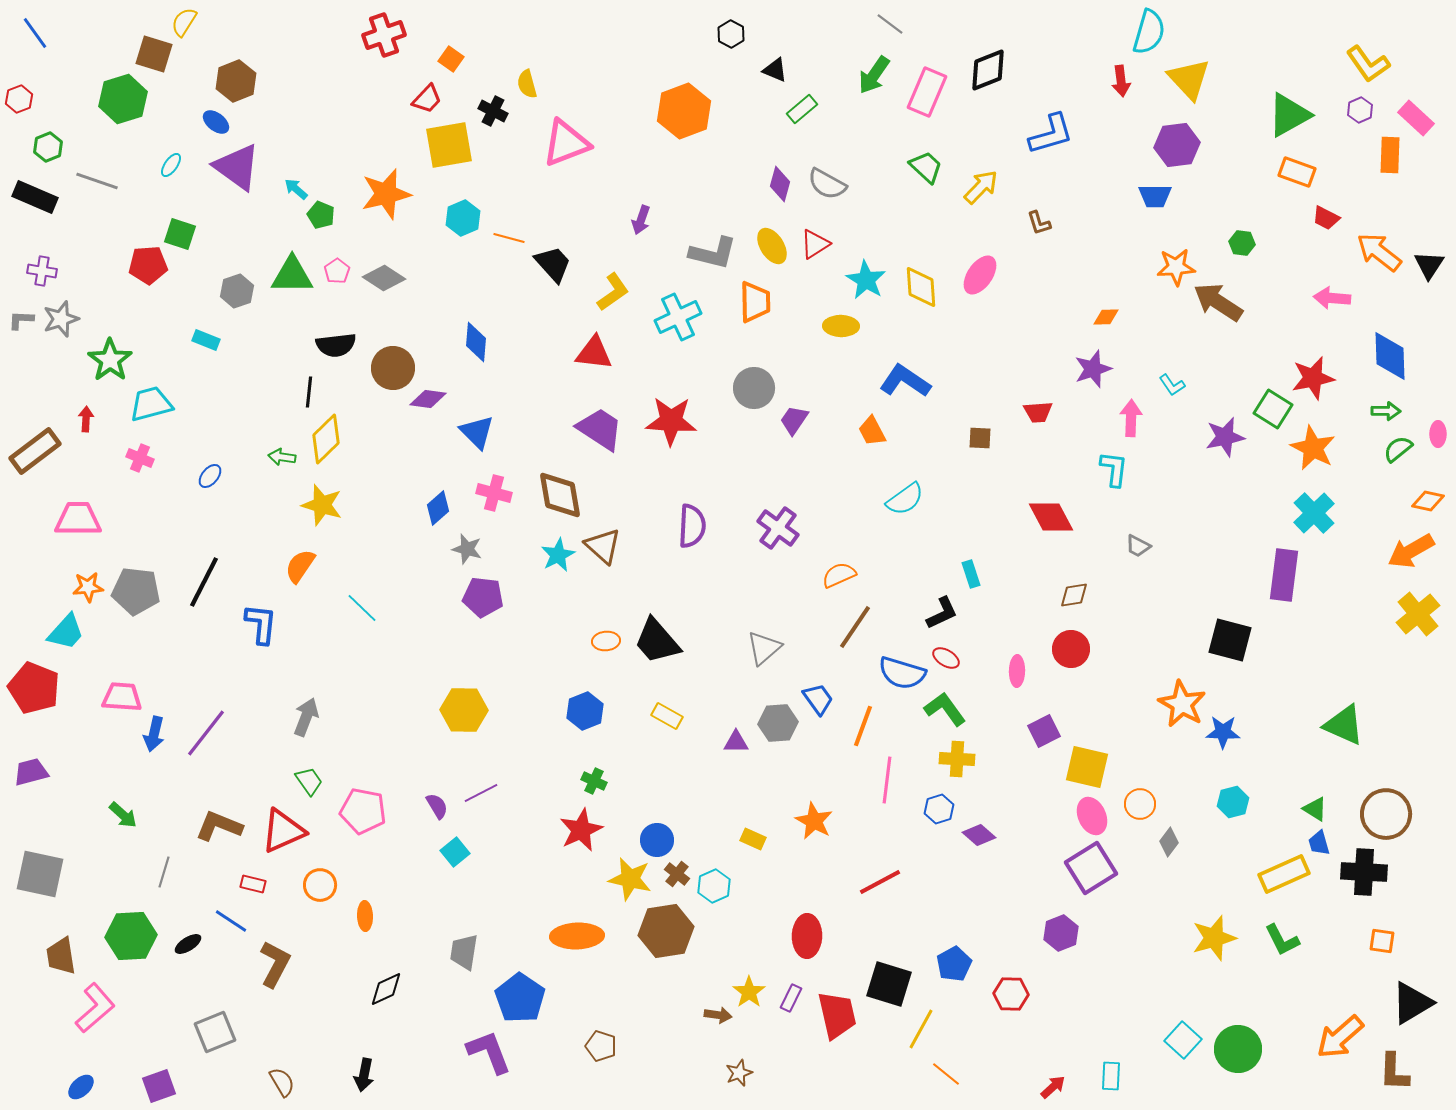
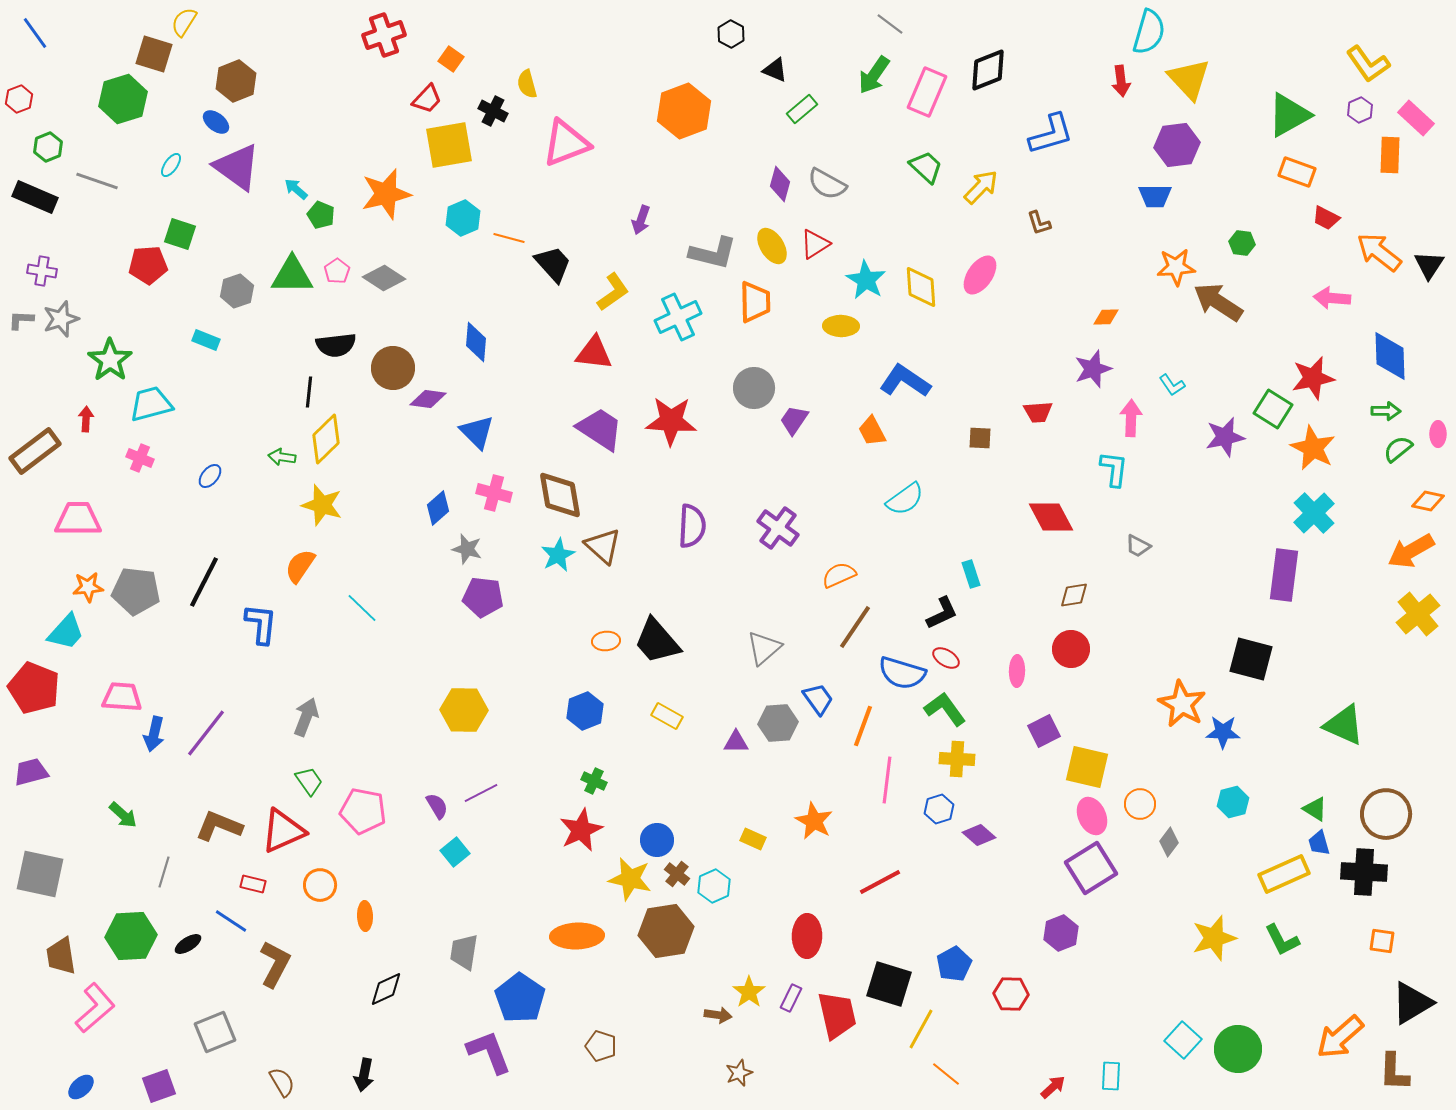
black square at (1230, 640): moved 21 px right, 19 px down
